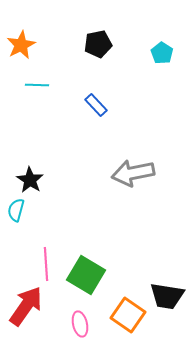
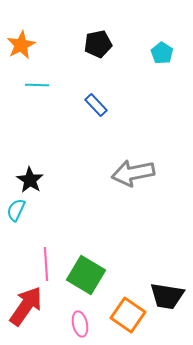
cyan semicircle: rotated 10 degrees clockwise
